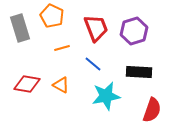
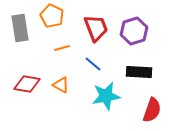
gray rectangle: rotated 8 degrees clockwise
